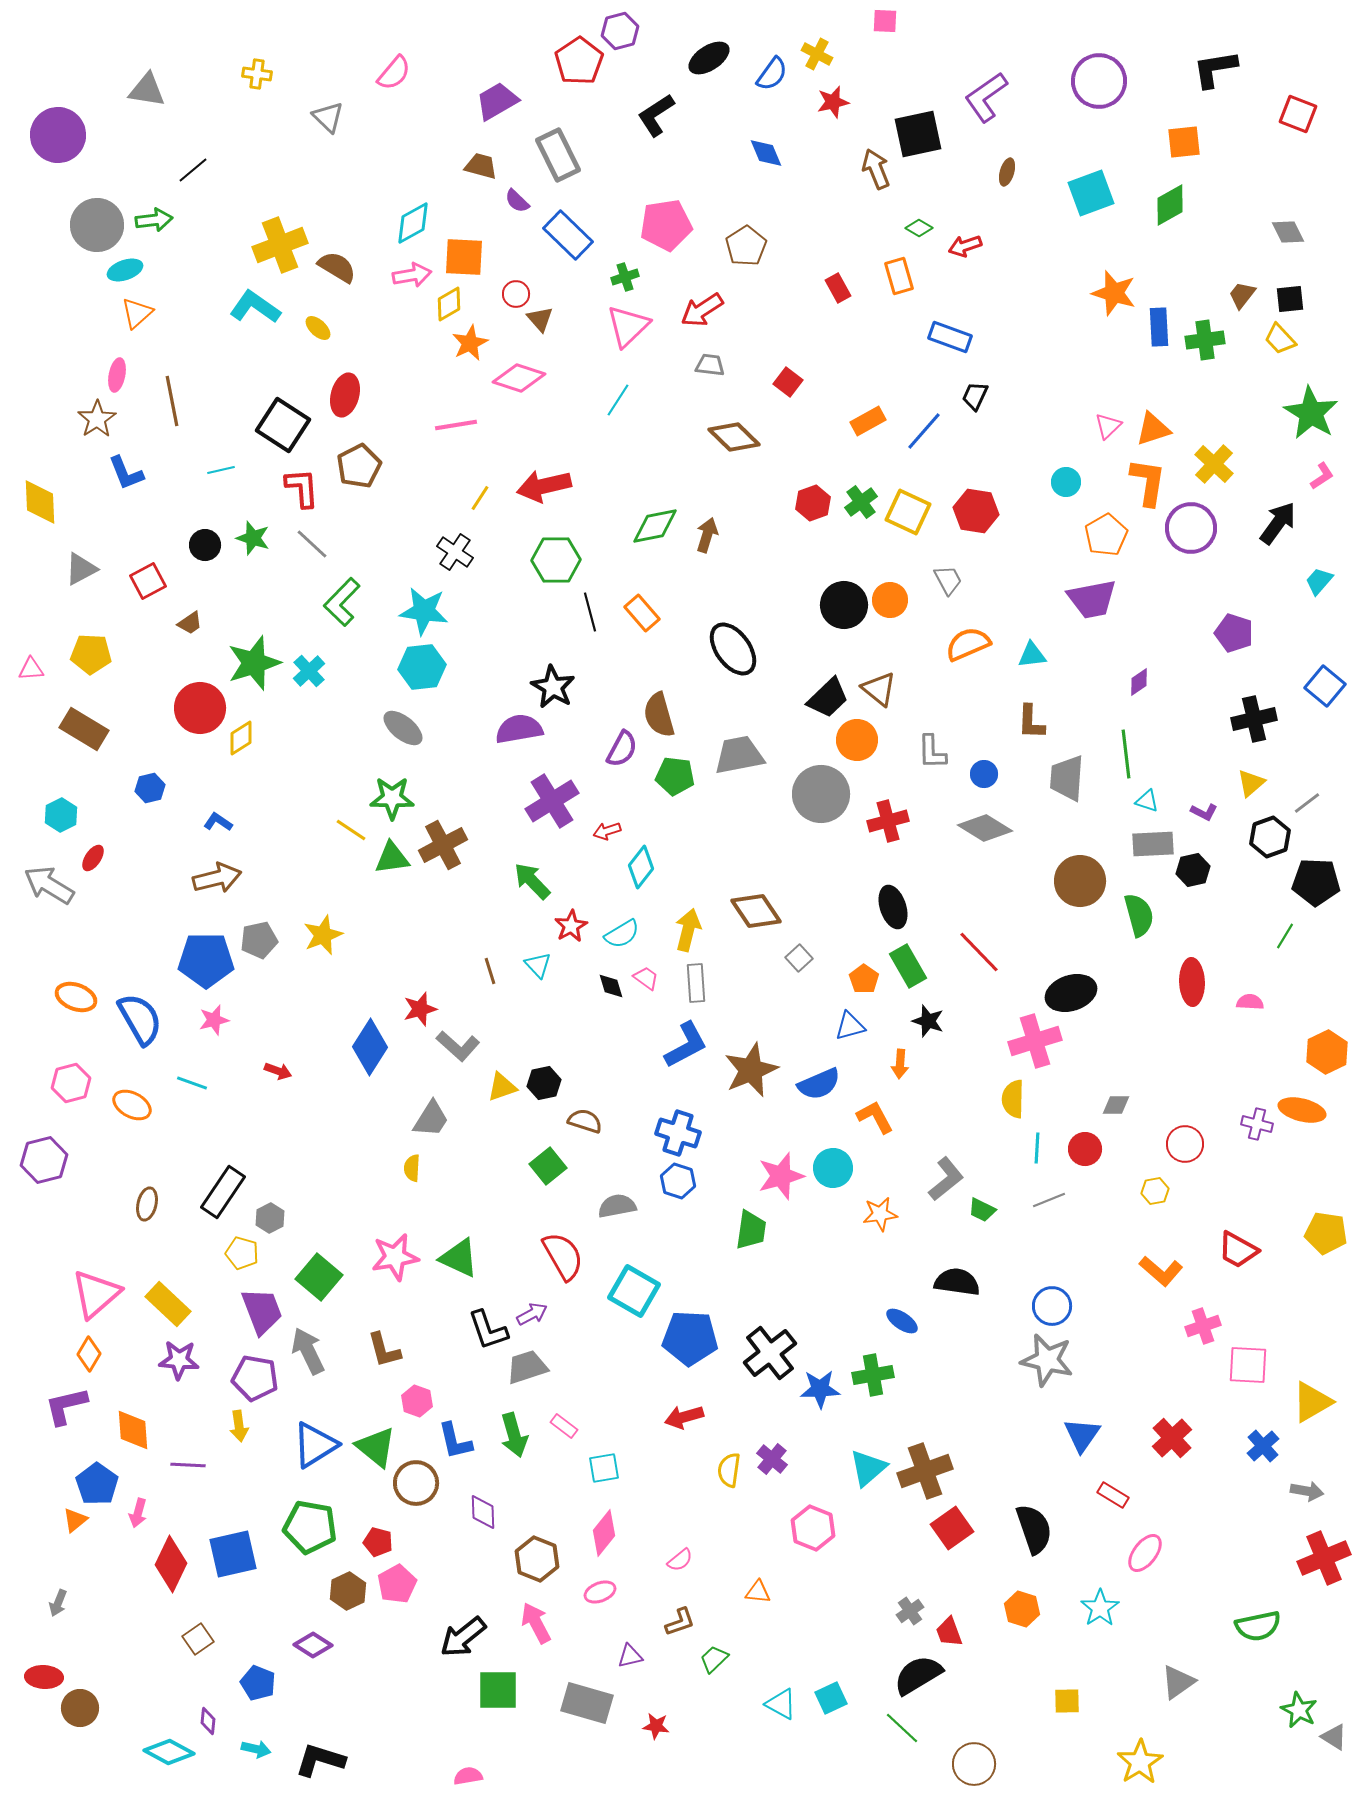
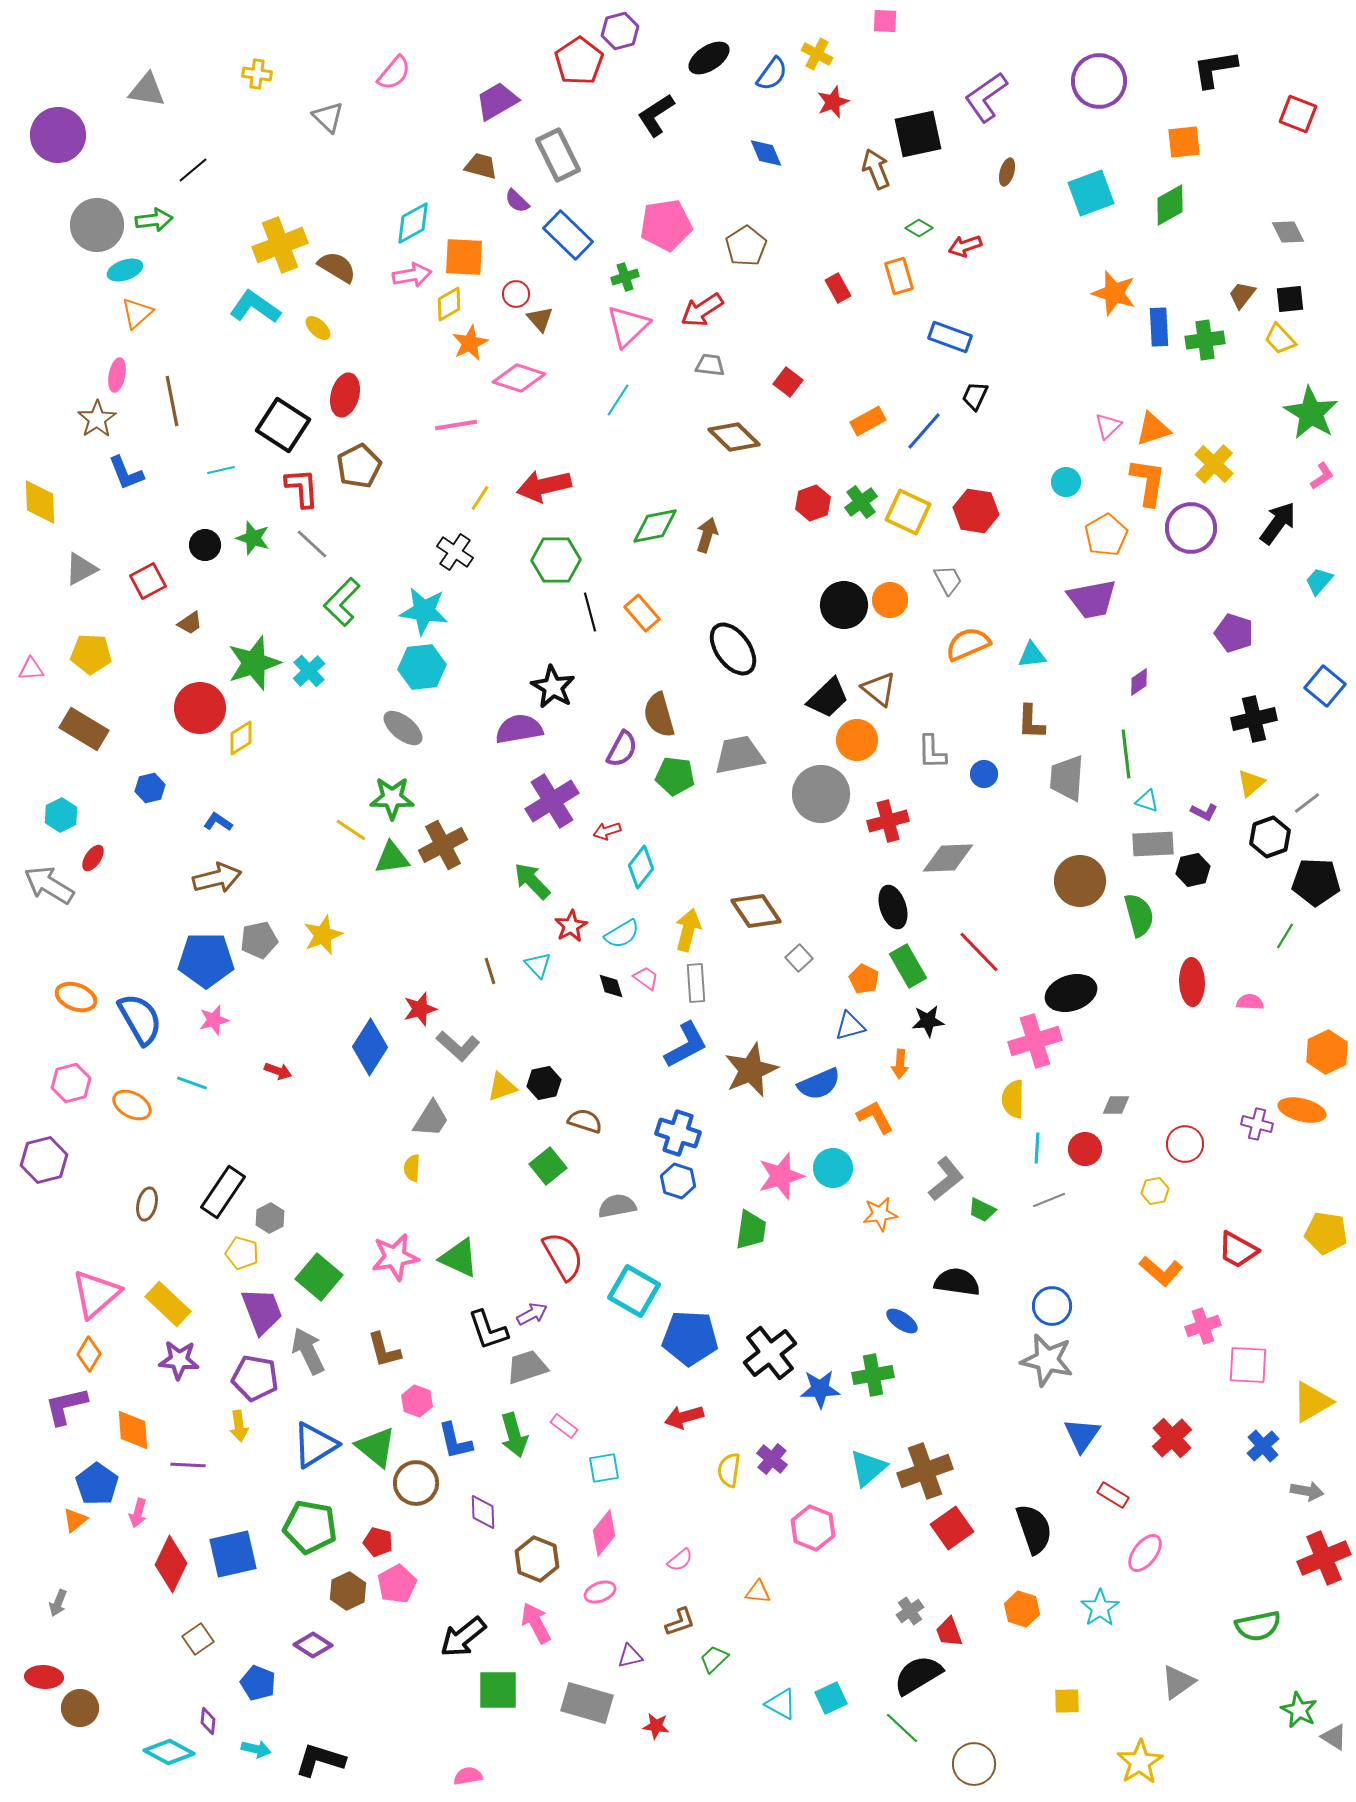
red star at (833, 102): rotated 8 degrees counterclockwise
gray diamond at (985, 828): moved 37 px left, 30 px down; rotated 34 degrees counterclockwise
orange pentagon at (864, 979): rotated 8 degrees counterclockwise
black star at (928, 1021): rotated 24 degrees counterclockwise
